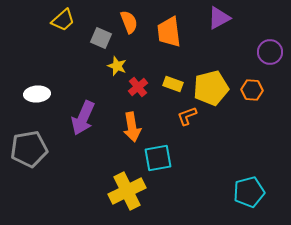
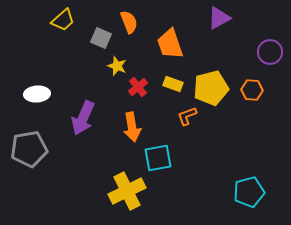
orange trapezoid: moved 1 px right, 12 px down; rotated 12 degrees counterclockwise
